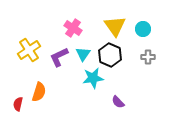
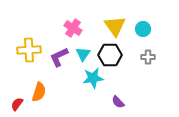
yellow cross: rotated 30 degrees clockwise
black hexagon: rotated 25 degrees counterclockwise
red semicircle: moved 1 px left; rotated 24 degrees clockwise
